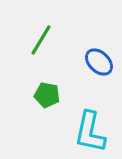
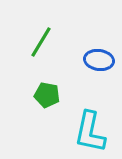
green line: moved 2 px down
blue ellipse: moved 2 px up; rotated 36 degrees counterclockwise
